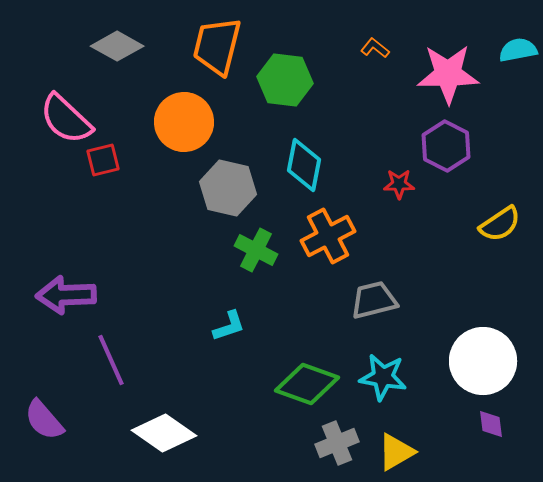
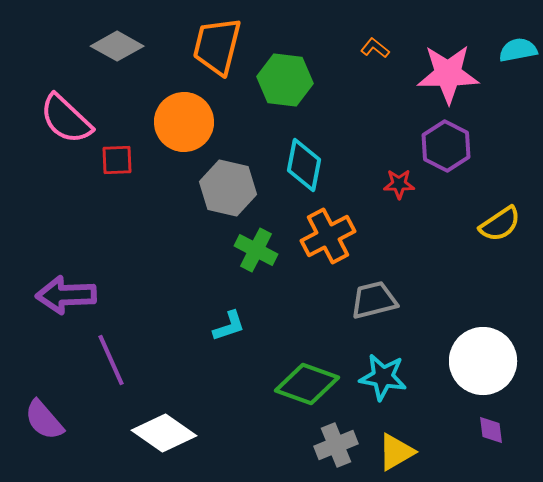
red square: moved 14 px right; rotated 12 degrees clockwise
purple diamond: moved 6 px down
gray cross: moved 1 px left, 2 px down
